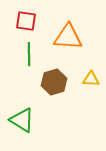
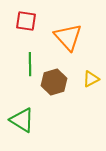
orange triangle: rotated 44 degrees clockwise
green line: moved 1 px right, 10 px down
yellow triangle: rotated 30 degrees counterclockwise
